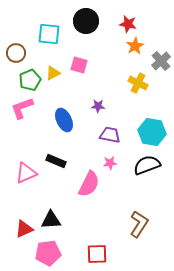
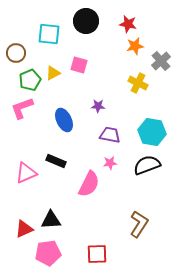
orange star: rotated 18 degrees clockwise
